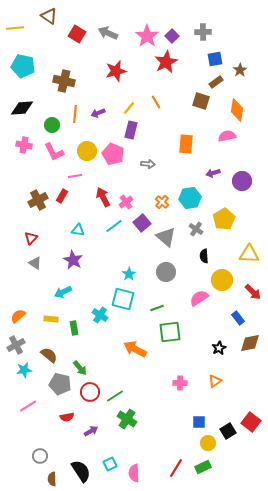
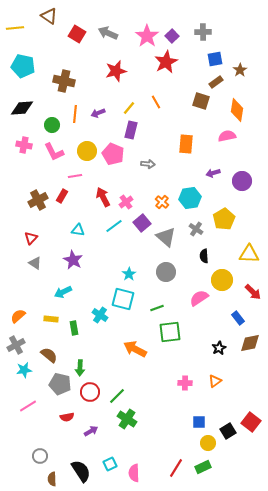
green arrow at (80, 368): rotated 42 degrees clockwise
pink cross at (180, 383): moved 5 px right
green line at (115, 396): moved 2 px right; rotated 12 degrees counterclockwise
